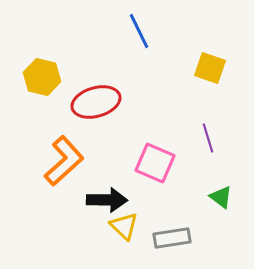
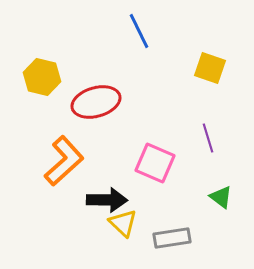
yellow triangle: moved 1 px left, 3 px up
